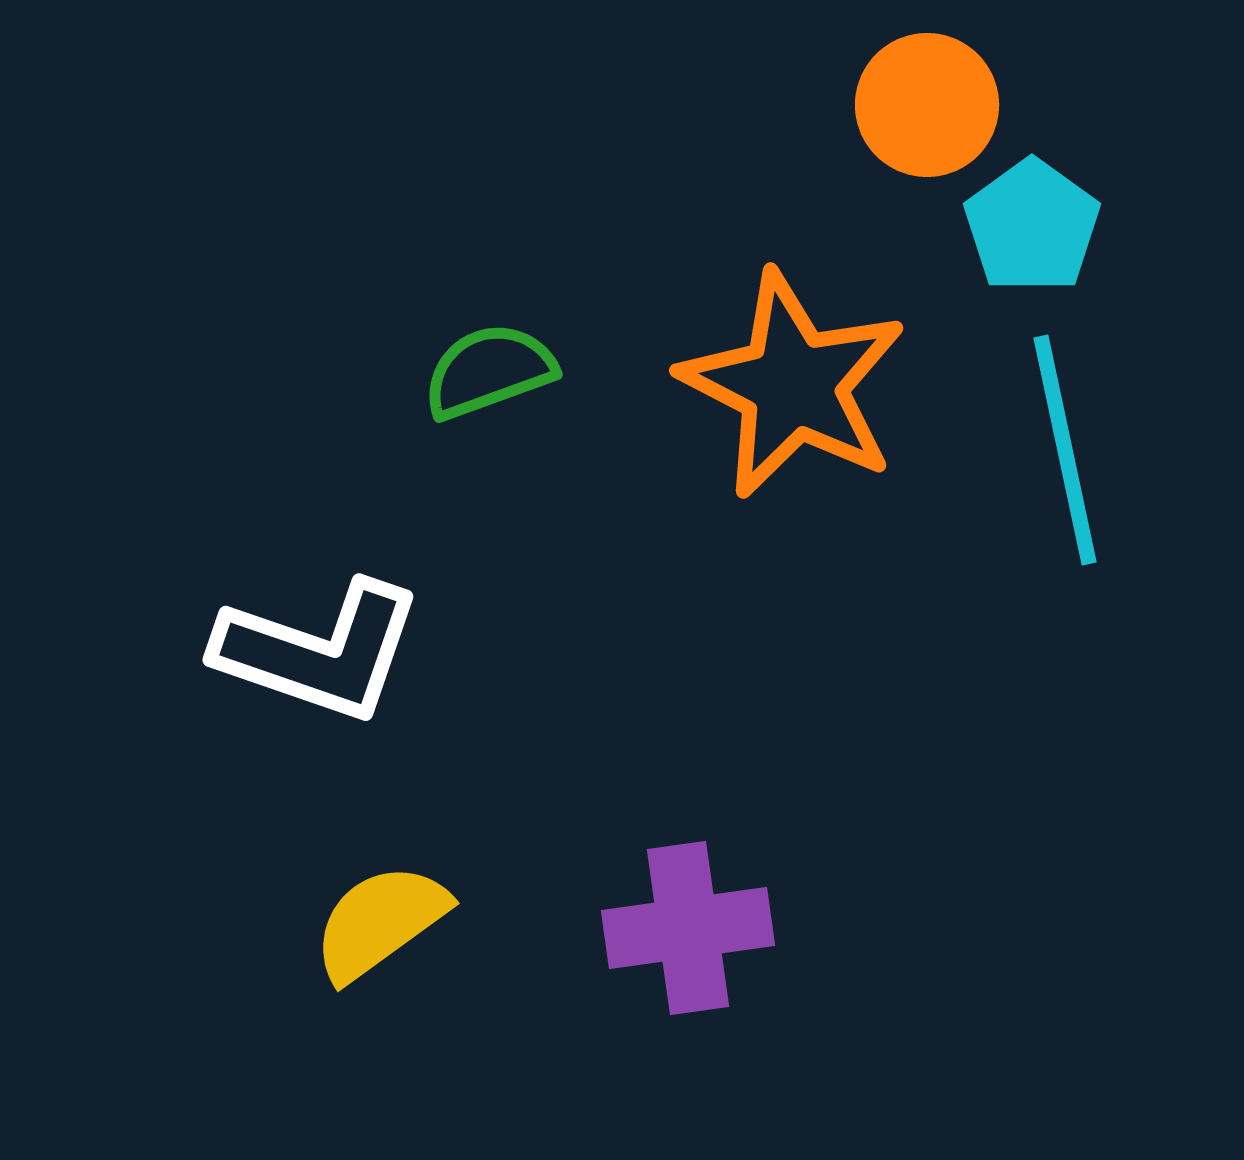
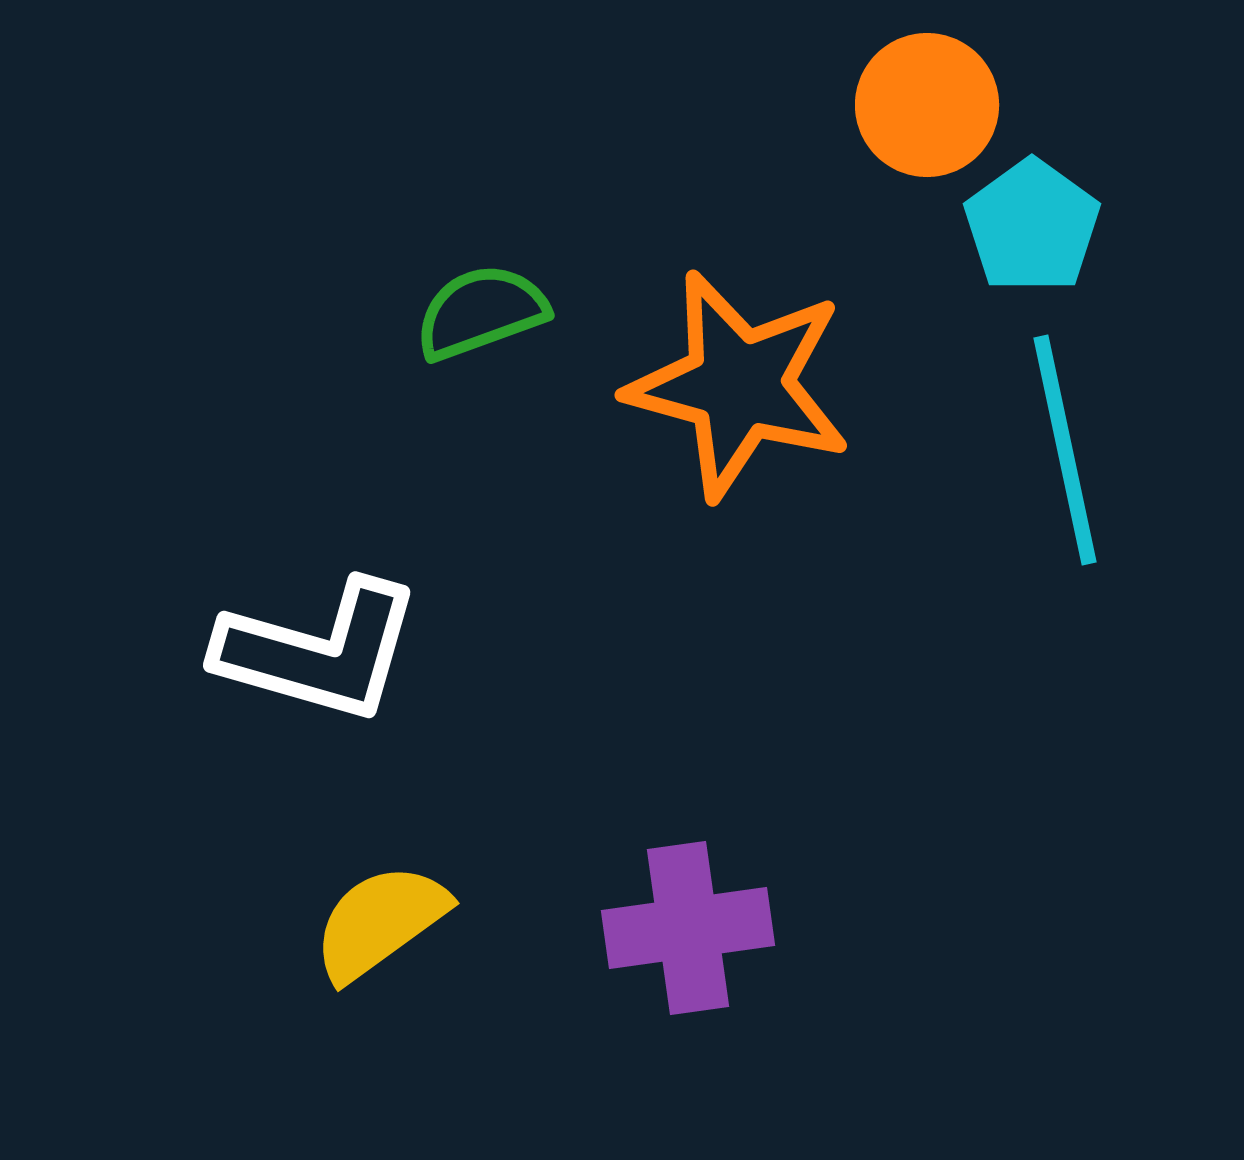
green semicircle: moved 8 px left, 59 px up
orange star: moved 54 px left; rotated 12 degrees counterclockwise
white L-shape: rotated 3 degrees counterclockwise
